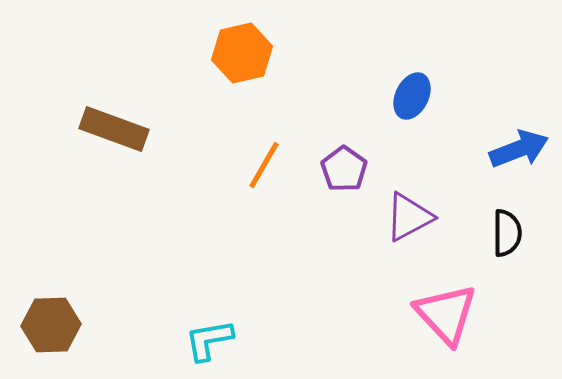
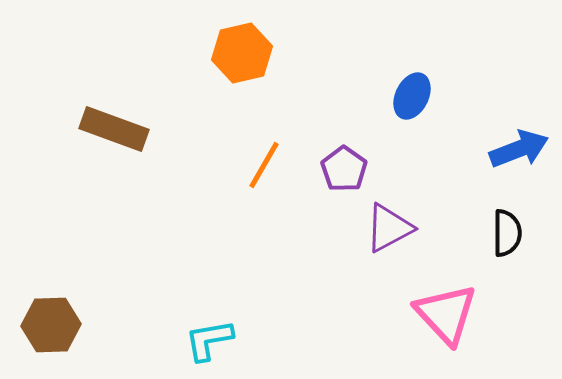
purple triangle: moved 20 px left, 11 px down
